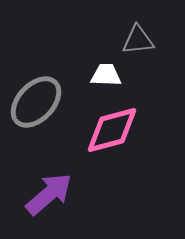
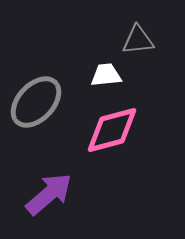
white trapezoid: rotated 8 degrees counterclockwise
